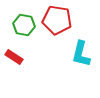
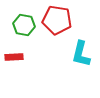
red rectangle: rotated 36 degrees counterclockwise
